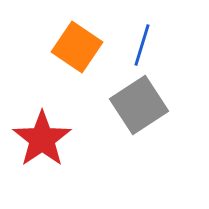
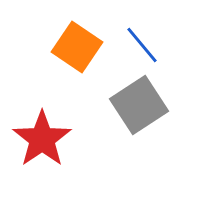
blue line: rotated 57 degrees counterclockwise
